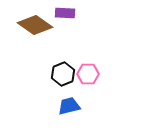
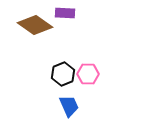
blue trapezoid: rotated 80 degrees clockwise
